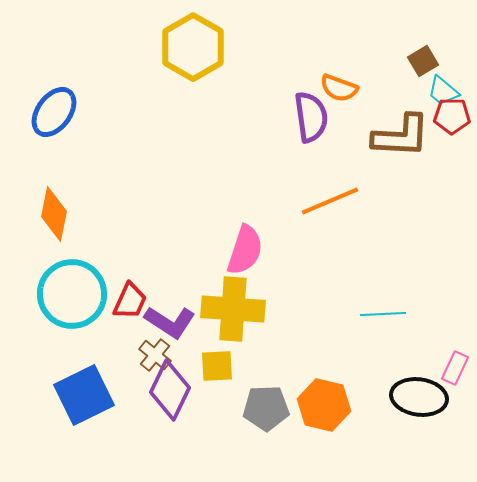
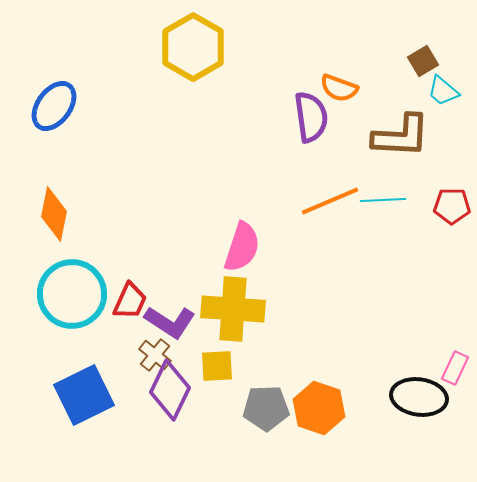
blue ellipse: moved 6 px up
red pentagon: moved 90 px down
pink semicircle: moved 3 px left, 3 px up
cyan line: moved 114 px up
orange hexagon: moved 5 px left, 3 px down; rotated 6 degrees clockwise
